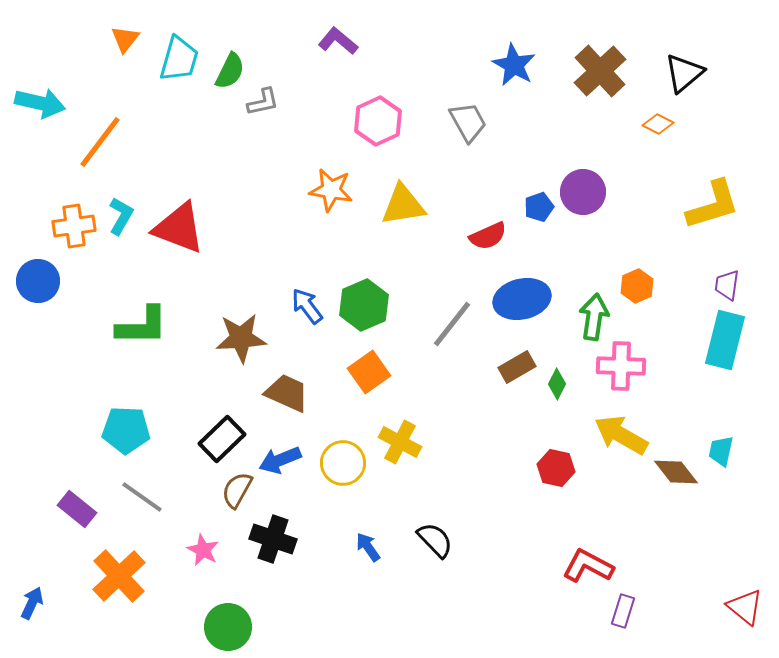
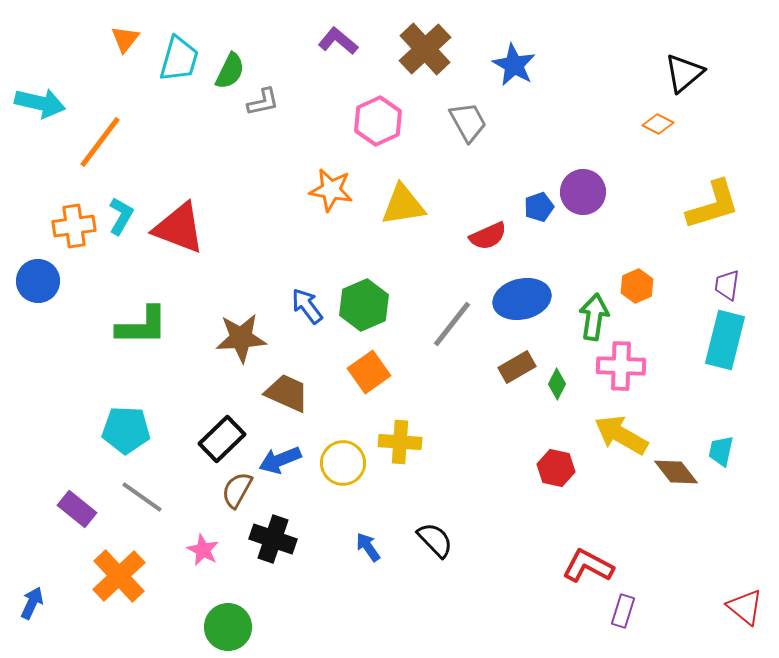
brown cross at (600, 71): moved 175 px left, 22 px up
yellow cross at (400, 442): rotated 24 degrees counterclockwise
